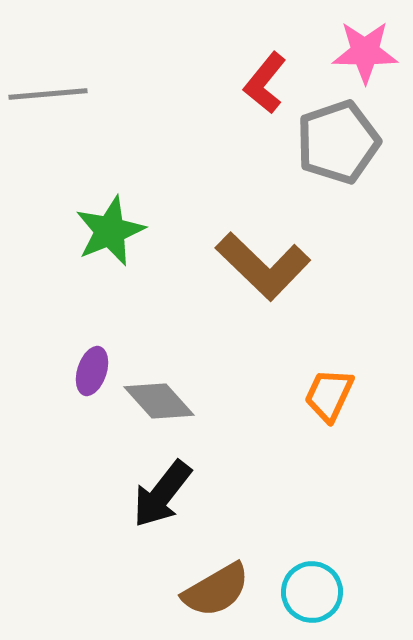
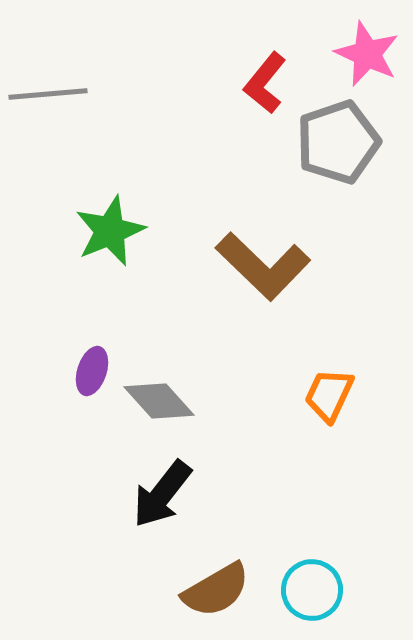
pink star: moved 2 px right, 2 px down; rotated 24 degrees clockwise
cyan circle: moved 2 px up
